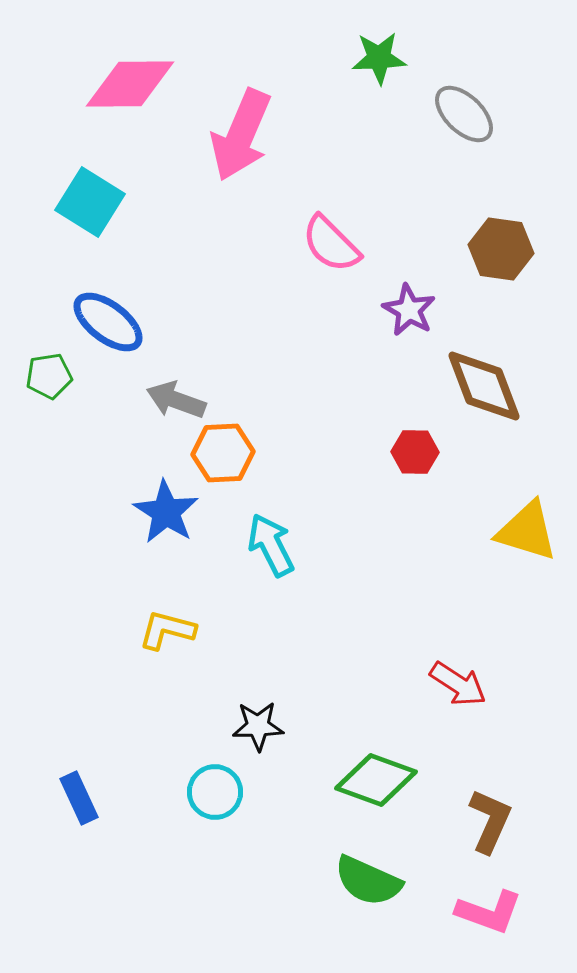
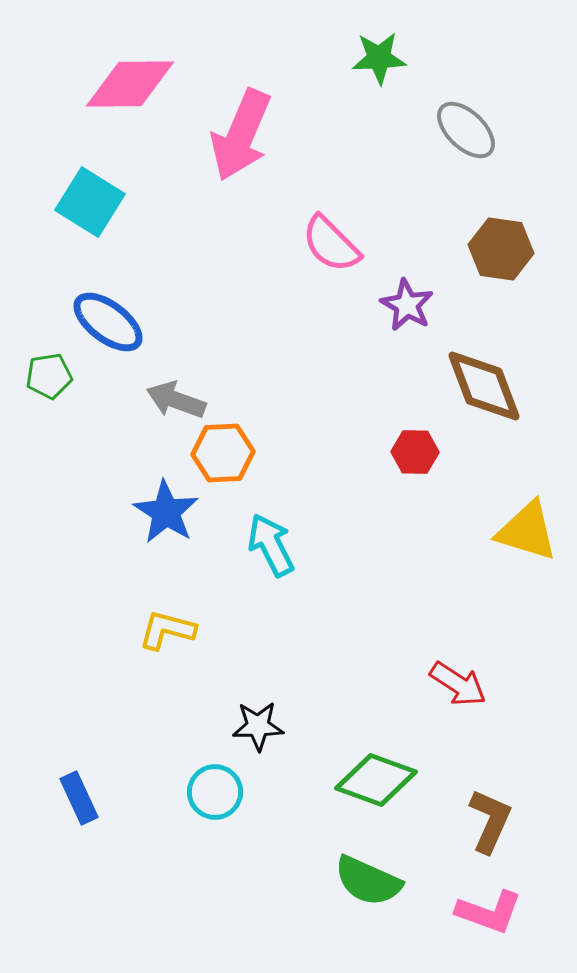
gray ellipse: moved 2 px right, 16 px down
purple star: moved 2 px left, 5 px up
